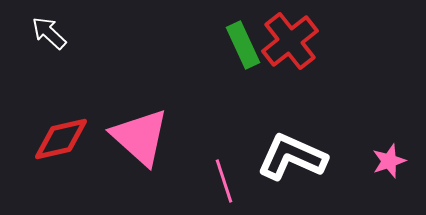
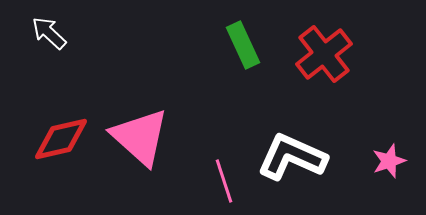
red cross: moved 34 px right, 13 px down
